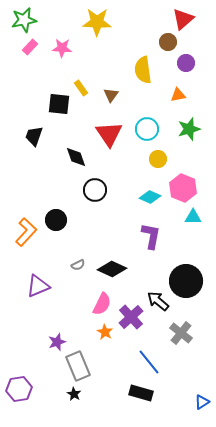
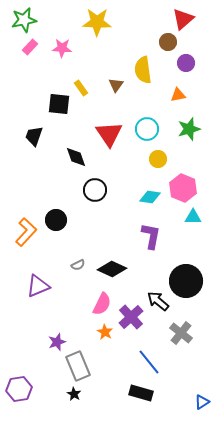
brown triangle at (111, 95): moved 5 px right, 10 px up
cyan diamond at (150, 197): rotated 15 degrees counterclockwise
